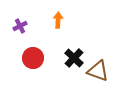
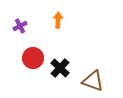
black cross: moved 14 px left, 10 px down
brown triangle: moved 5 px left, 10 px down
